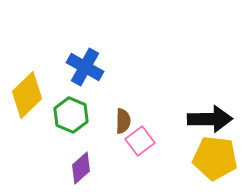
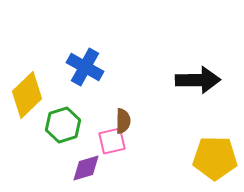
green hexagon: moved 8 px left, 10 px down; rotated 20 degrees clockwise
black arrow: moved 12 px left, 39 px up
pink square: moved 28 px left; rotated 24 degrees clockwise
yellow pentagon: rotated 6 degrees counterclockwise
purple diamond: moved 5 px right; rotated 24 degrees clockwise
